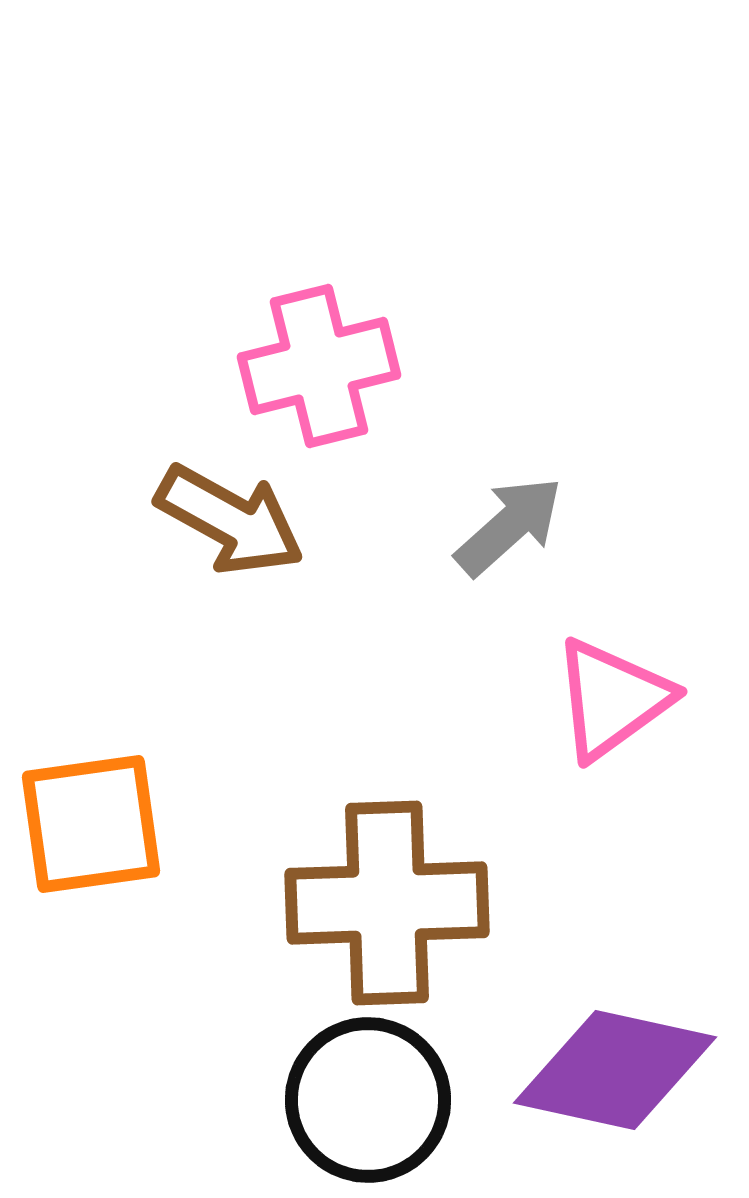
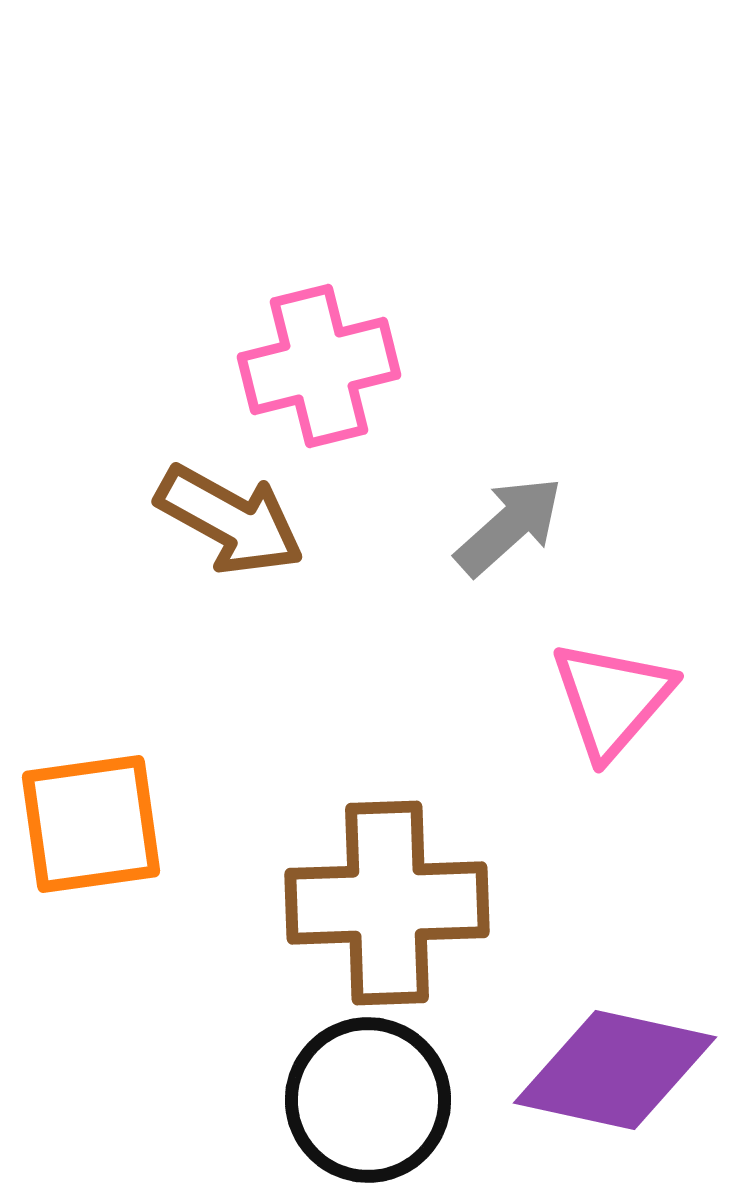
pink triangle: rotated 13 degrees counterclockwise
